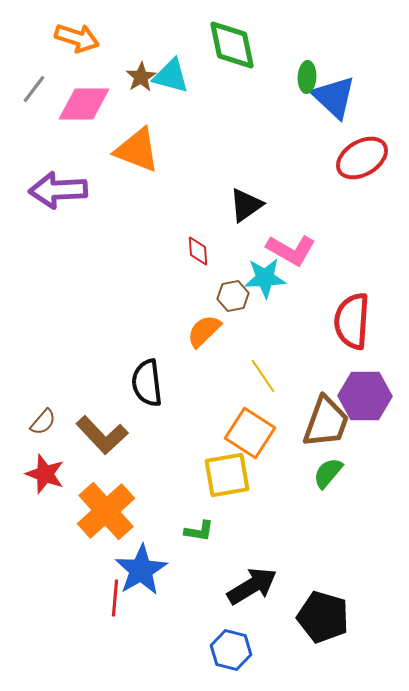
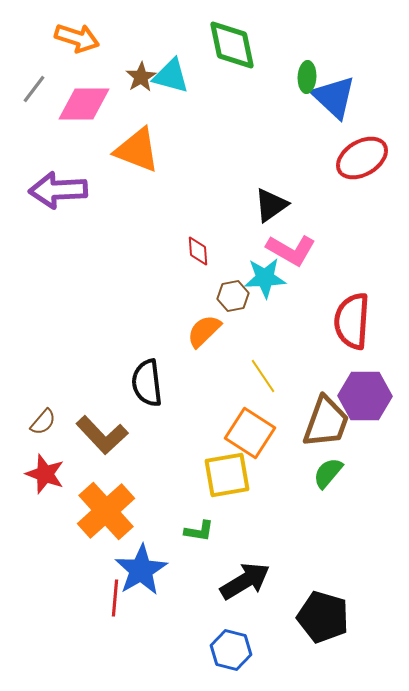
black triangle: moved 25 px right
black arrow: moved 7 px left, 5 px up
